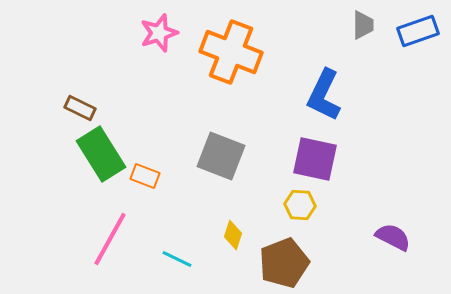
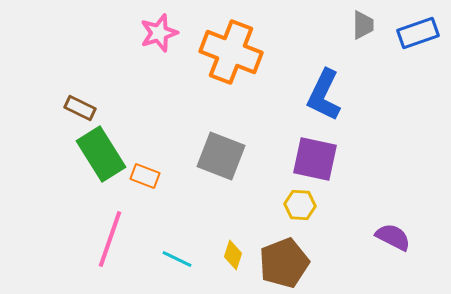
blue rectangle: moved 2 px down
yellow diamond: moved 20 px down
pink line: rotated 10 degrees counterclockwise
